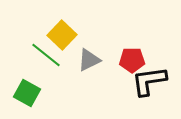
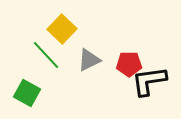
yellow square: moved 6 px up
green line: rotated 8 degrees clockwise
red pentagon: moved 3 px left, 4 px down
